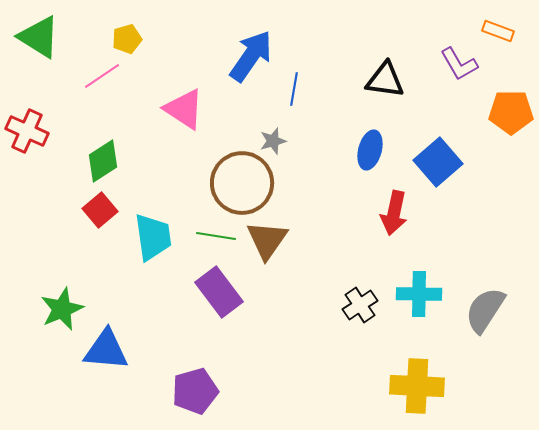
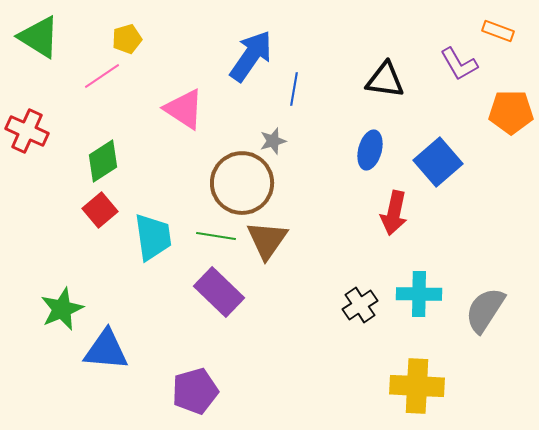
purple rectangle: rotated 9 degrees counterclockwise
